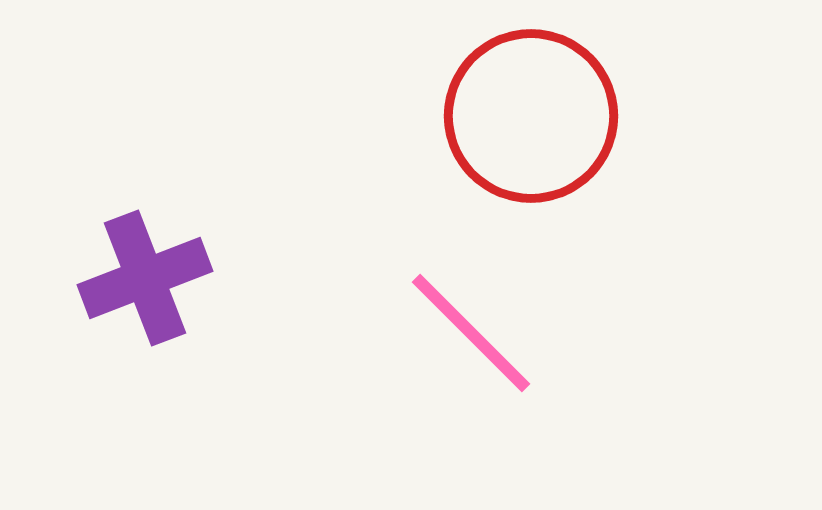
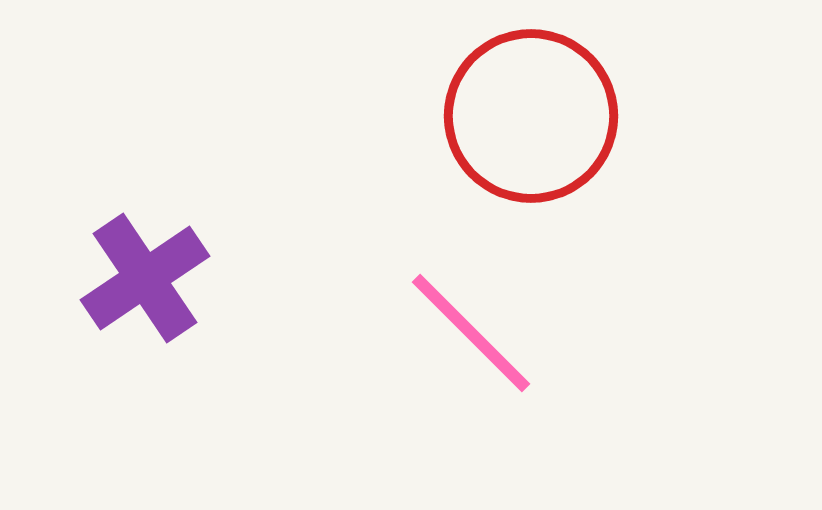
purple cross: rotated 13 degrees counterclockwise
